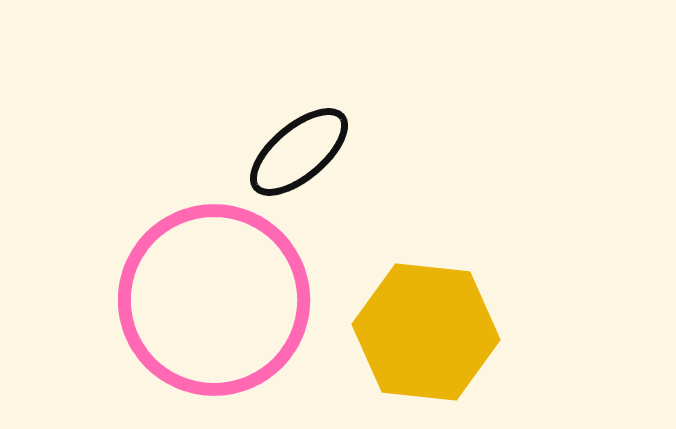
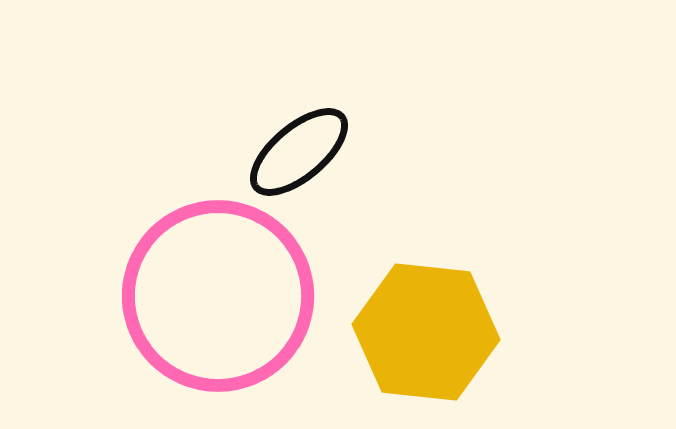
pink circle: moved 4 px right, 4 px up
